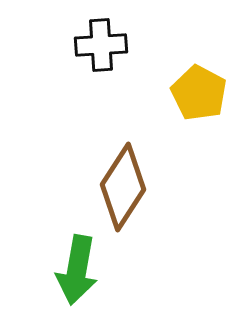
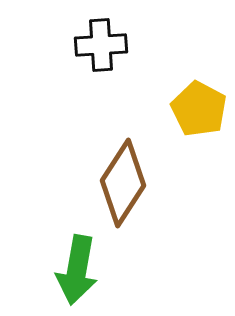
yellow pentagon: moved 16 px down
brown diamond: moved 4 px up
